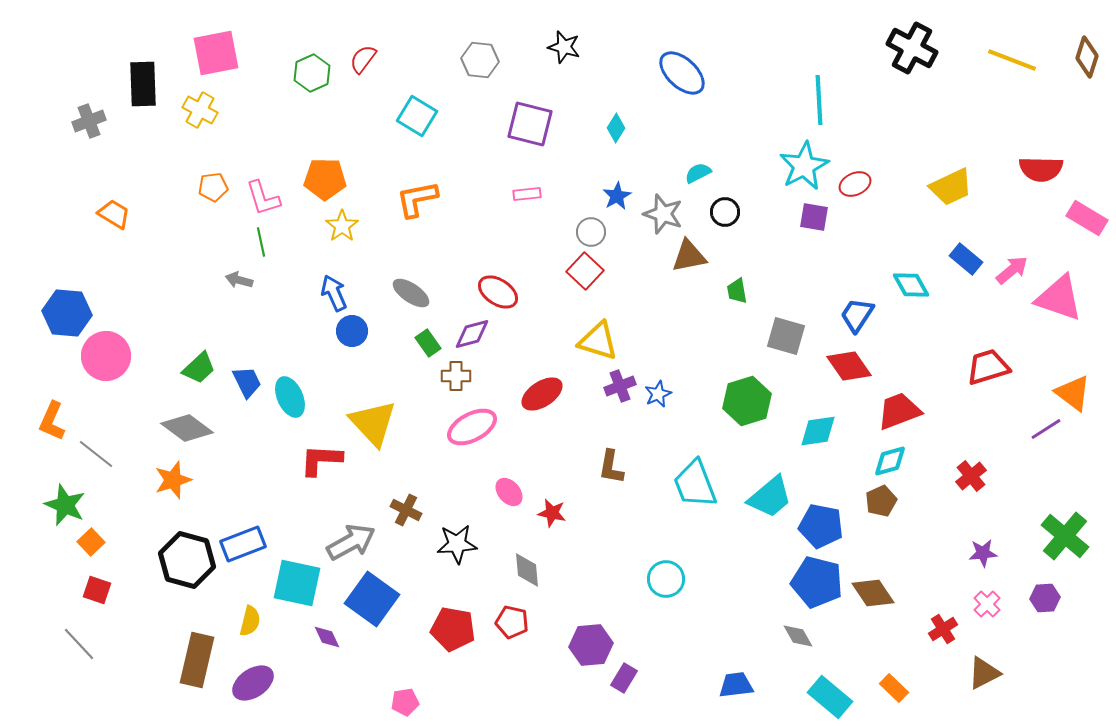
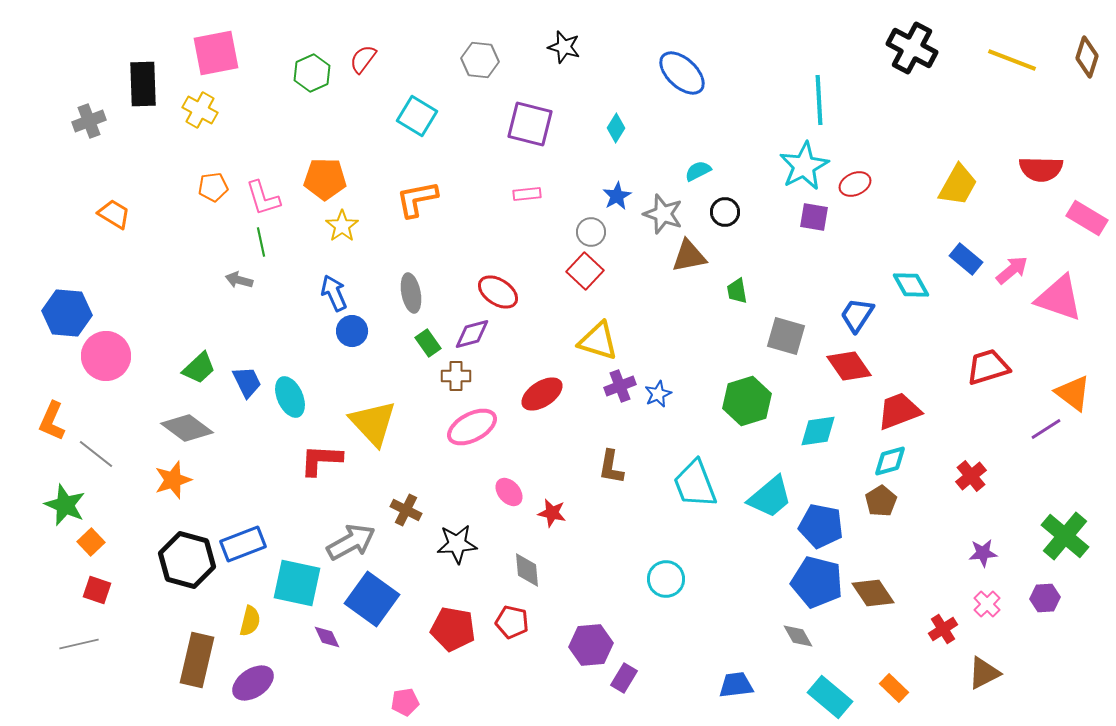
cyan semicircle at (698, 173): moved 2 px up
yellow trapezoid at (951, 187): moved 7 px right, 2 px up; rotated 36 degrees counterclockwise
gray ellipse at (411, 293): rotated 45 degrees clockwise
brown pentagon at (881, 501): rotated 8 degrees counterclockwise
gray line at (79, 644): rotated 60 degrees counterclockwise
